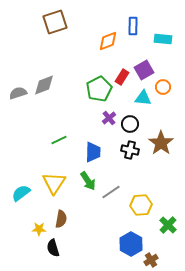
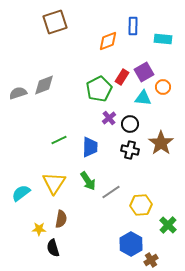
purple square: moved 2 px down
blue trapezoid: moved 3 px left, 5 px up
